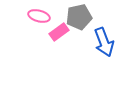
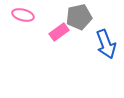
pink ellipse: moved 16 px left, 1 px up
blue arrow: moved 2 px right, 2 px down
